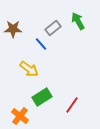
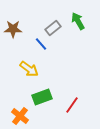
green rectangle: rotated 12 degrees clockwise
